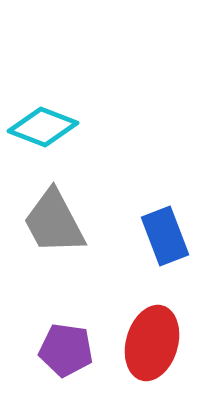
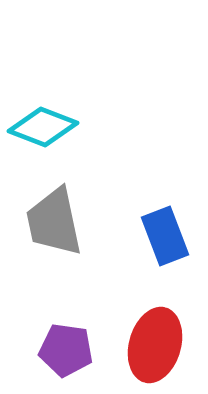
gray trapezoid: rotated 16 degrees clockwise
red ellipse: moved 3 px right, 2 px down
